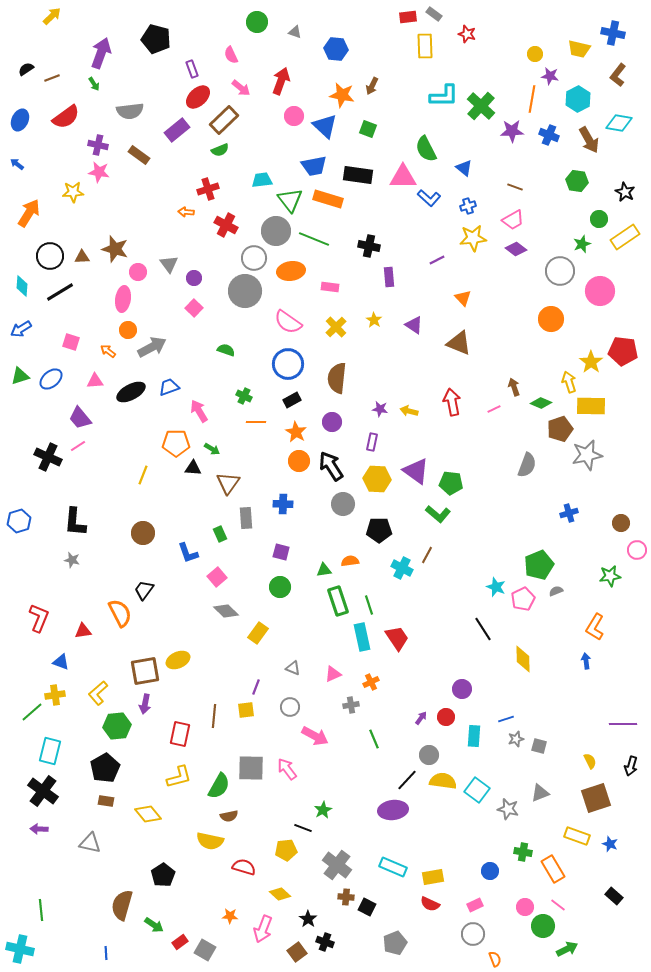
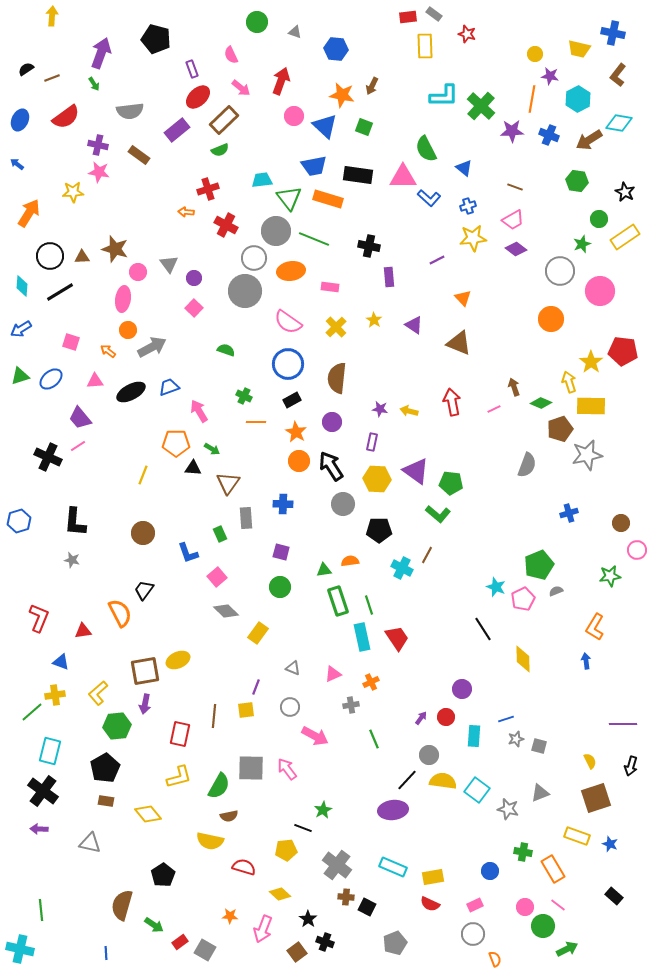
yellow arrow at (52, 16): rotated 42 degrees counterclockwise
green square at (368, 129): moved 4 px left, 2 px up
brown arrow at (589, 140): rotated 88 degrees clockwise
green triangle at (290, 200): moved 1 px left, 2 px up
